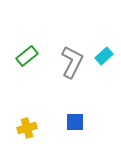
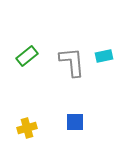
cyan rectangle: rotated 30 degrees clockwise
gray L-shape: rotated 32 degrees counterclockwise
